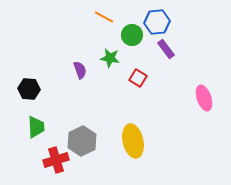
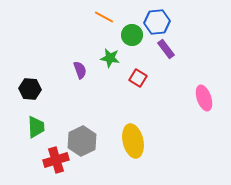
black hexagon: moved 1 px right
